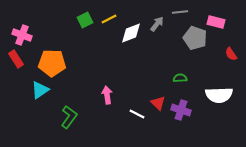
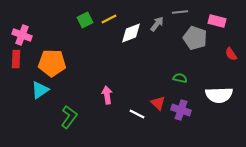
pink rectangle: moved 1 px right, 1 px up
red rectangle: rotated 36 degrees clockwise
green semicircle: rotated 16 degrees clockwise
